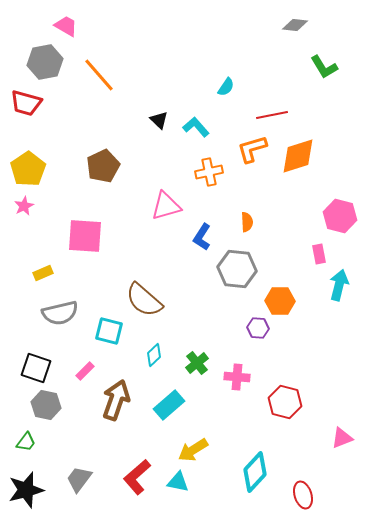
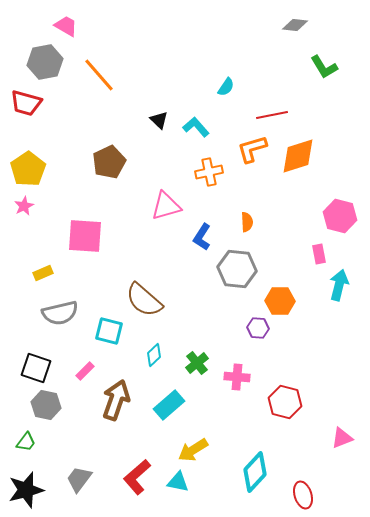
brown pentagon at (103, 166): moved 6 px right, 4 px up
